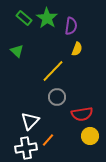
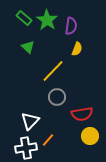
green star: moved 2 px down
green triangle: moved 11 px right, 4 px up
